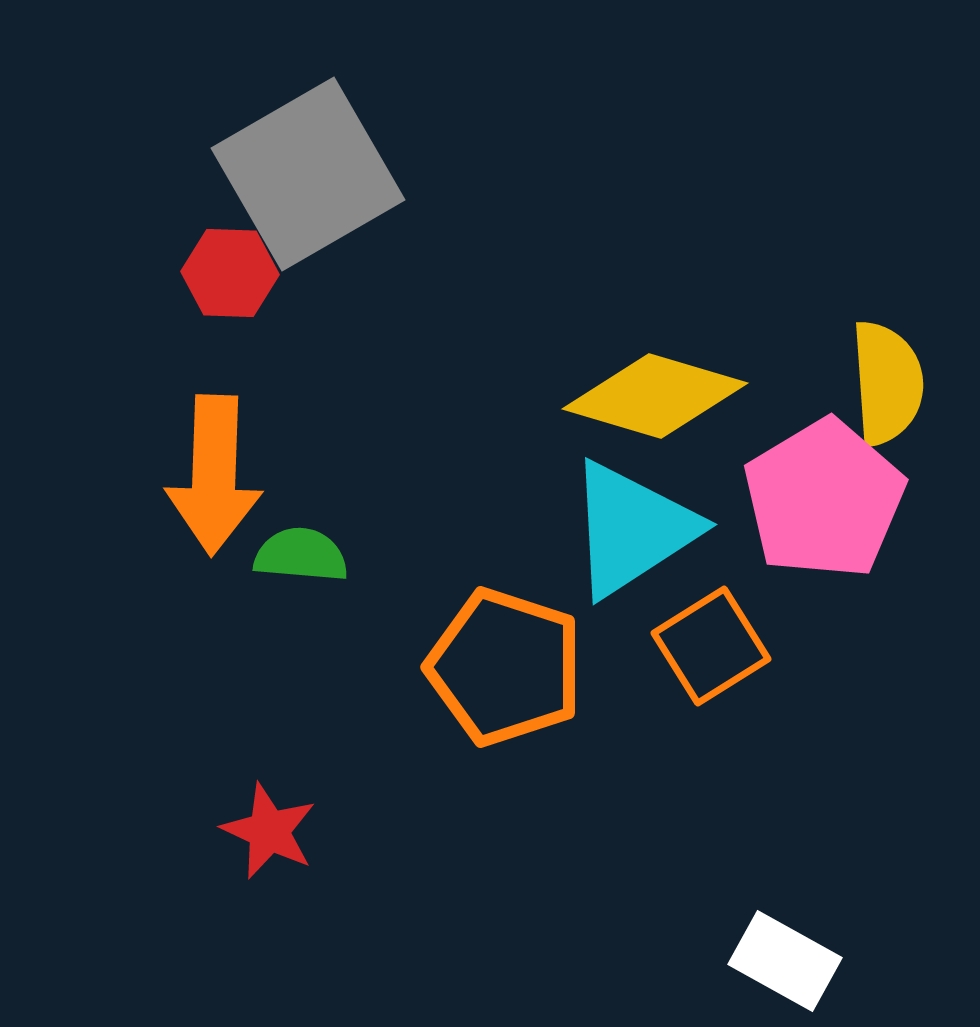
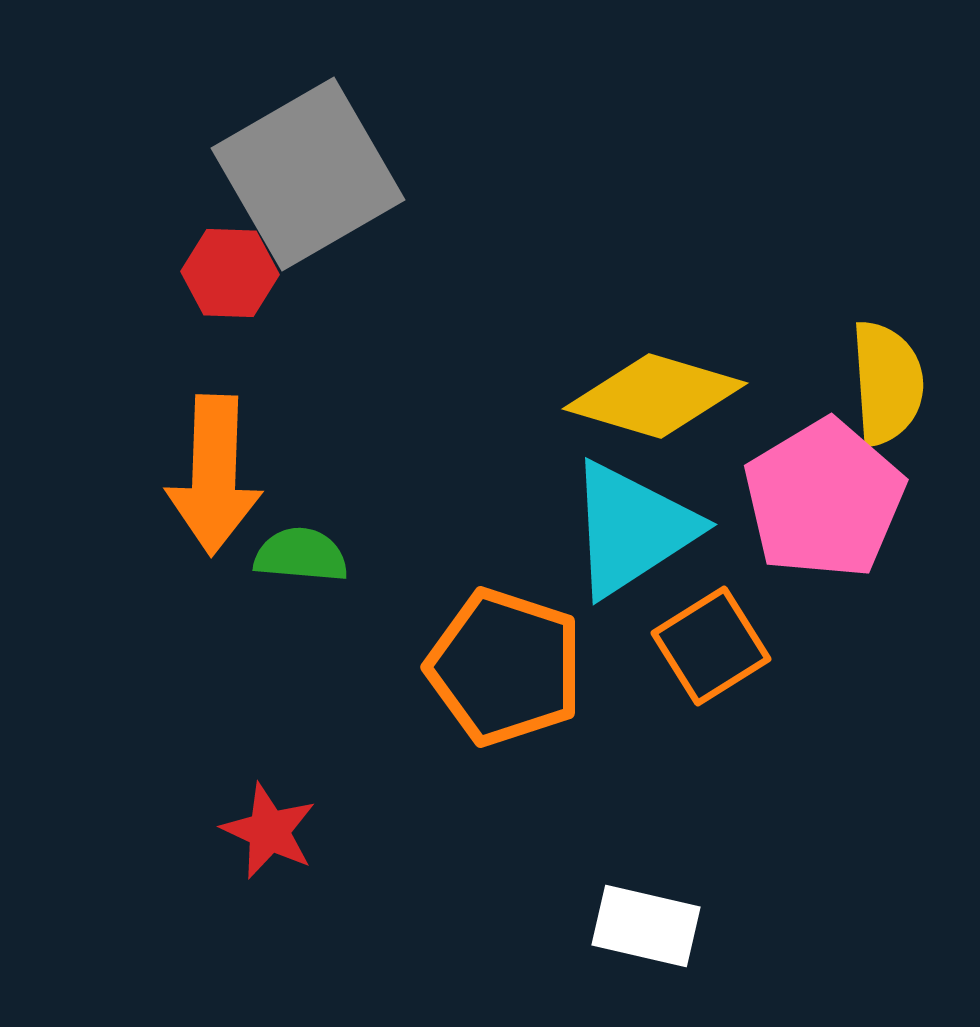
white rectangle: moved 139 px left, 35 px up; rotated 16 degrees counterclockwise
